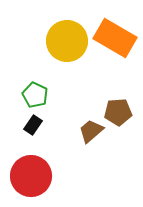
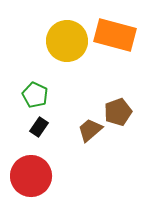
orange rectangle: moved 3 px up; rotated 15 degrees counterclockwise
brown pentagon: rotated 16 degrees counterclockwise
black rectangle: moved 6 px right, 2 px down
brown trapezoid: moved 1 px left, 1 px up
